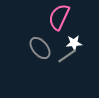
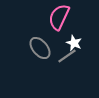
white star: rotated 28 degrees clockwise
